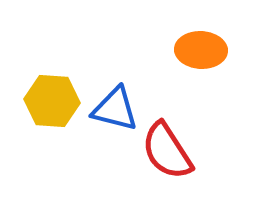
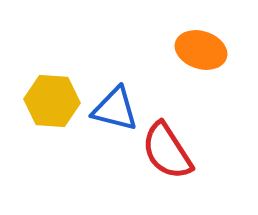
orange ellipse: rotated 15 degrees clockwise
